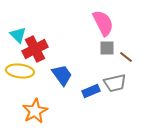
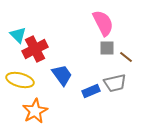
yellow ellipse: moved 9 px down; rotated 8 degrees clockwise
